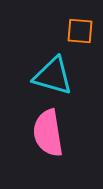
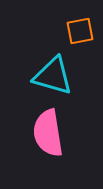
orange square: rotated 16 degrees counterclockwise
